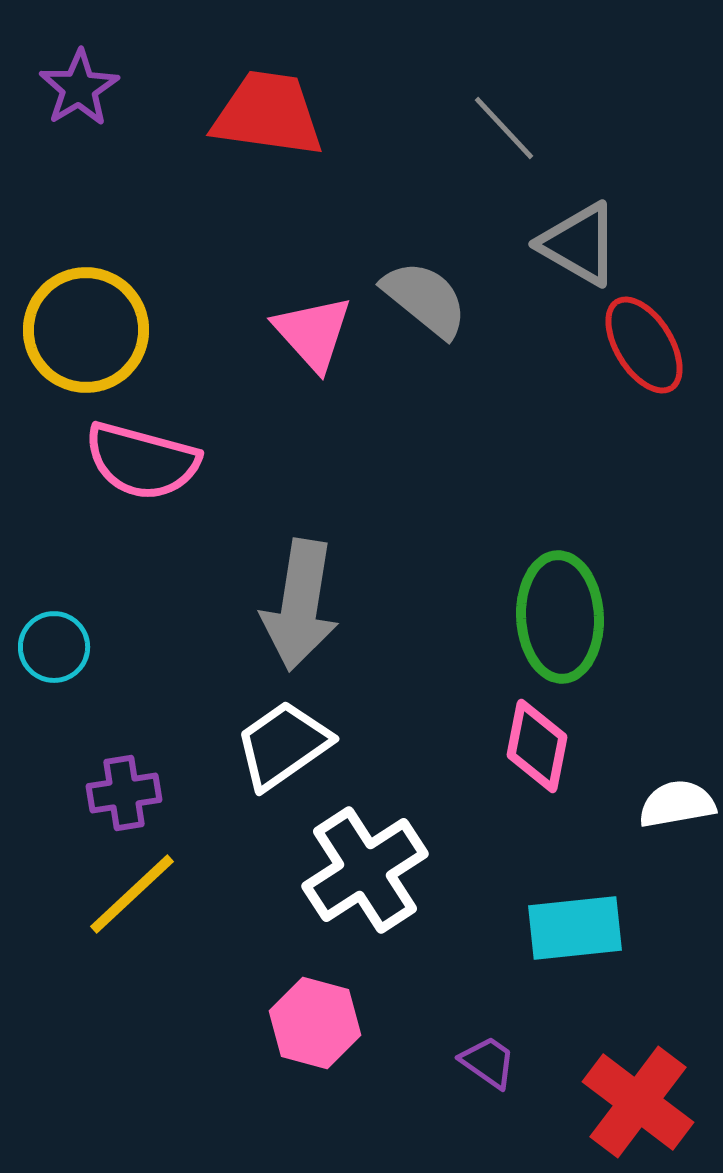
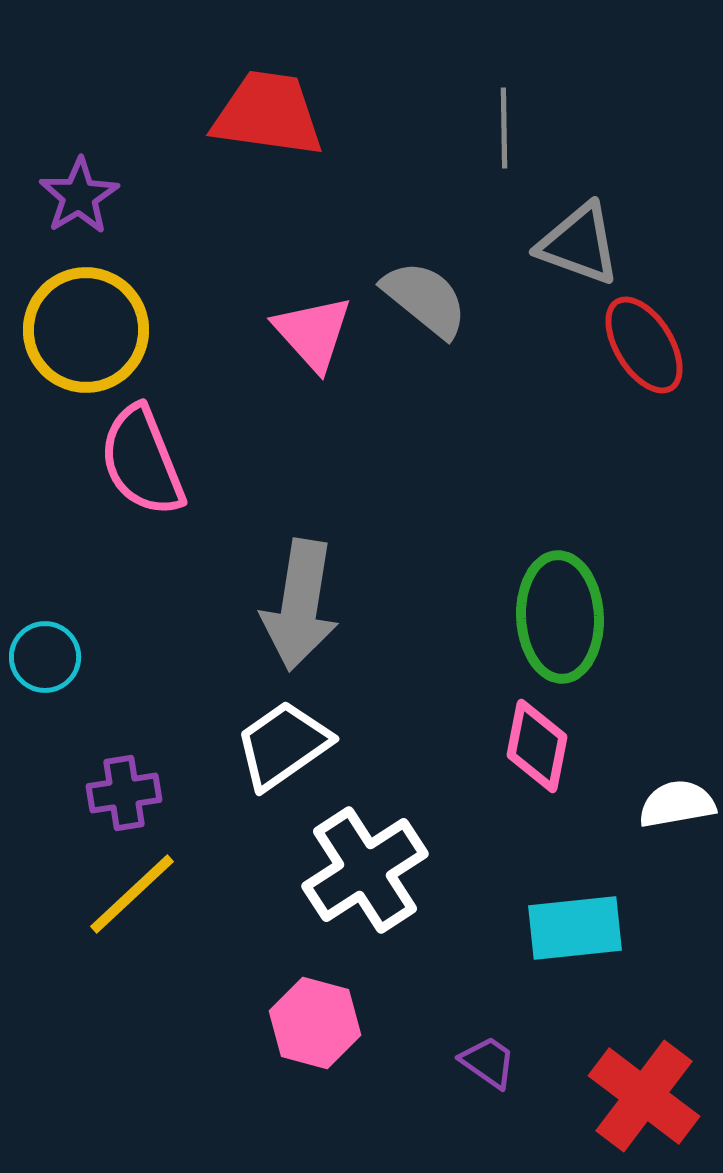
purple star: moved 108 px down
gray line: rotated 42 degrees clockwise
gray triangle: rotated 10 degrees counterclockwise
pink semicircle: rotated 53 degrees clockwise
cyan circle: moved 9 px left, 10 px down
red cross: moved 6 px right, 6 px up
